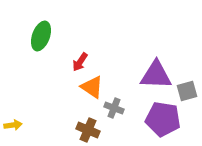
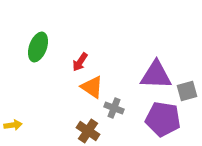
green ellipse: moved 3 px left, 11 px down
brown cross: moved 1 px down; rotated 10 degrees clockwise
